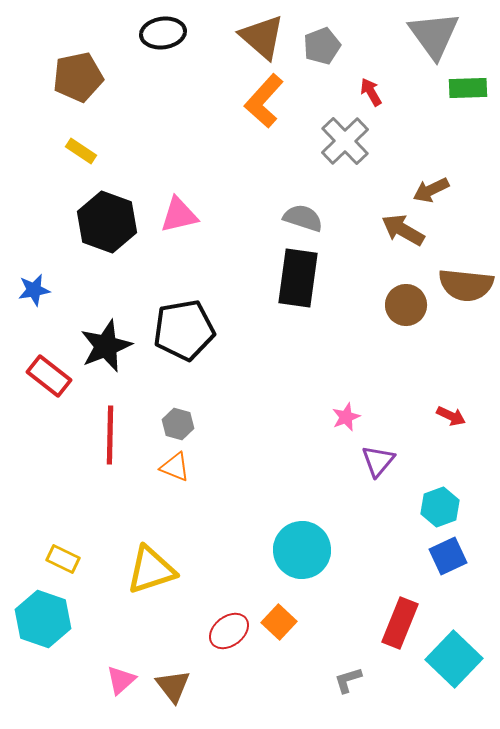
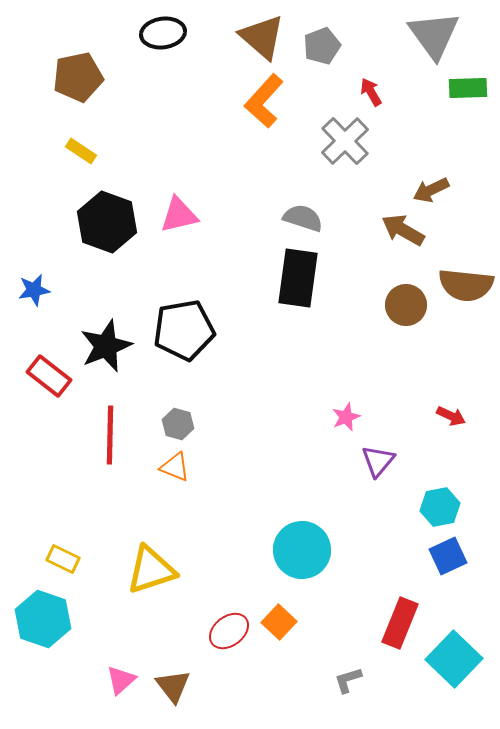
cyan hexagon at (440, 507): rotated 9 degrees clockwise
